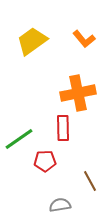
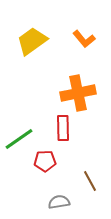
gray semicircle: moved 1 px left, 3 px up
